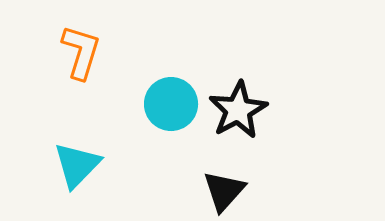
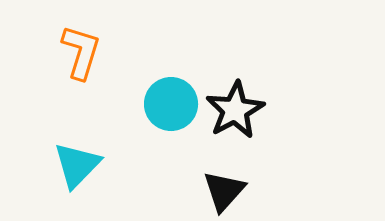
black star: moved 3 px left
